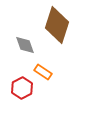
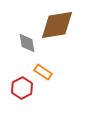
brown diamond: rotated 63 degrees clockwise
gray diamond: moved 2 px right, 2 px up; rotated 10 degrees clockwise
